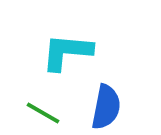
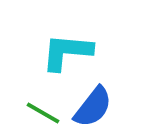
blue semicircle: moved 13 px left; rotated 27 degrees clockwise
